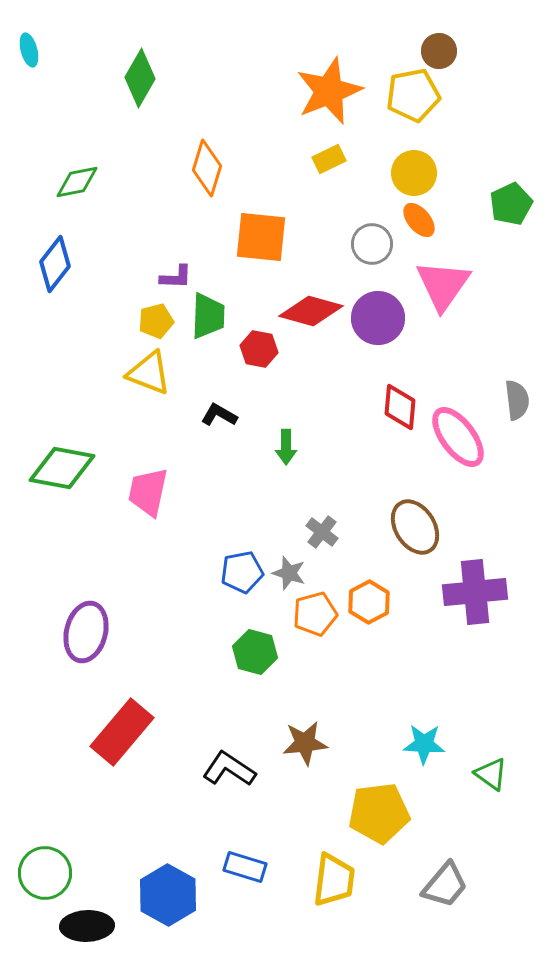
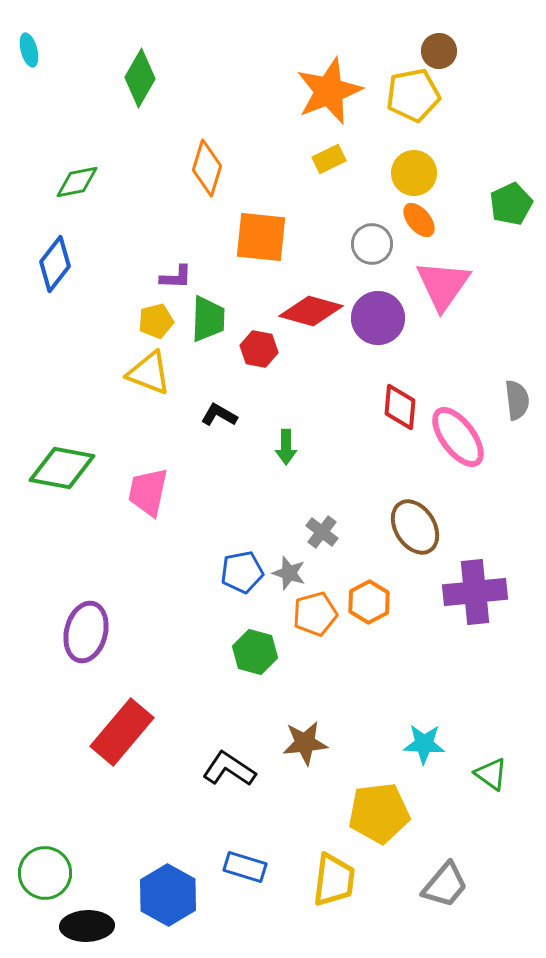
green trapezoid at (208, 316): moved 3 px down
